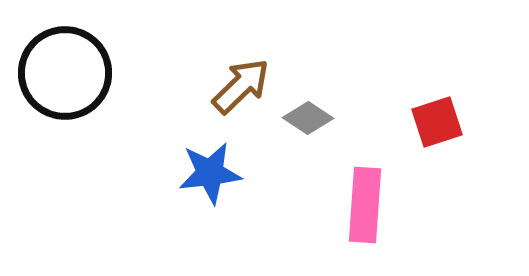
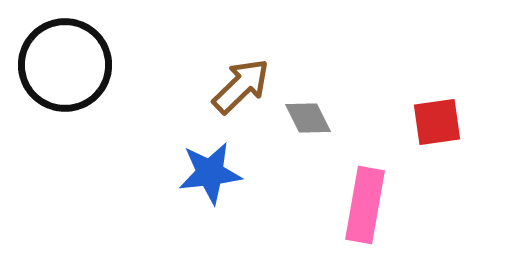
black circle: moved 8 px up
gray diamond: rotated 30 degrees clockwise
red square: rotated 10 degrees clockwise
pink rectangle: rotated 6 degrees clockwise
